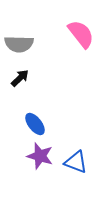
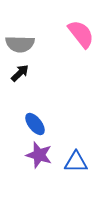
gray semicircle: moved 1 px right
black arrow: moved 5 px up
purple star: moved 1 px left, 1 px up
blue triangle: rotated 20 degrees counterclockwise
